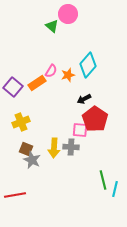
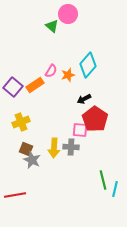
orange rectangle: moved 2 px left, 2 px down
